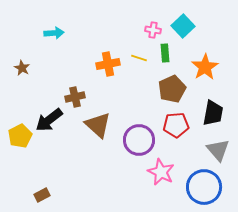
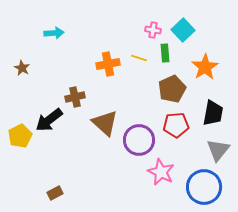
cyan square: moved 4 px down
brown triangle: moved 7 px right, 2 px up
gray triangle: rotated 20 degrees clockwise
brown rectangle: moved 13 px right, 2 px up
